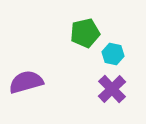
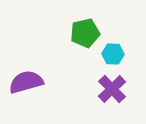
cyan hexagon: rotated 10 degrees counterclockwise
